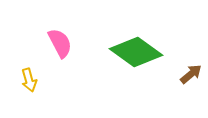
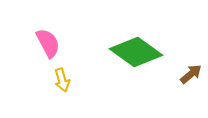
pink semicircle: moved 12 px left
yellow arrow: moved 33 px right
